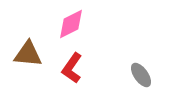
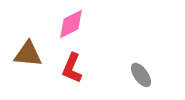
red L-shape: rotated 12 degrees counterclockwise
